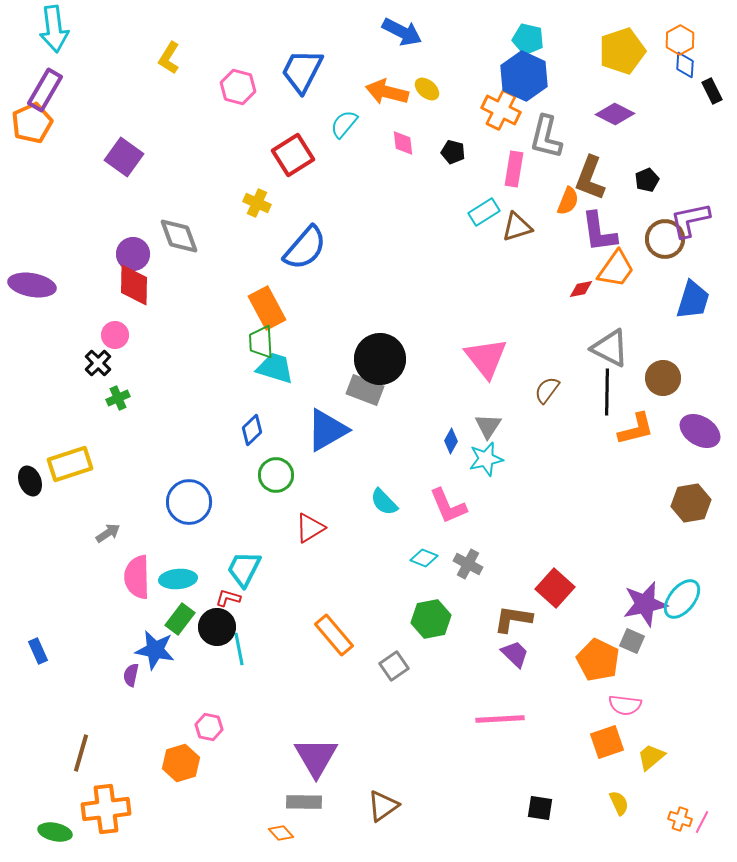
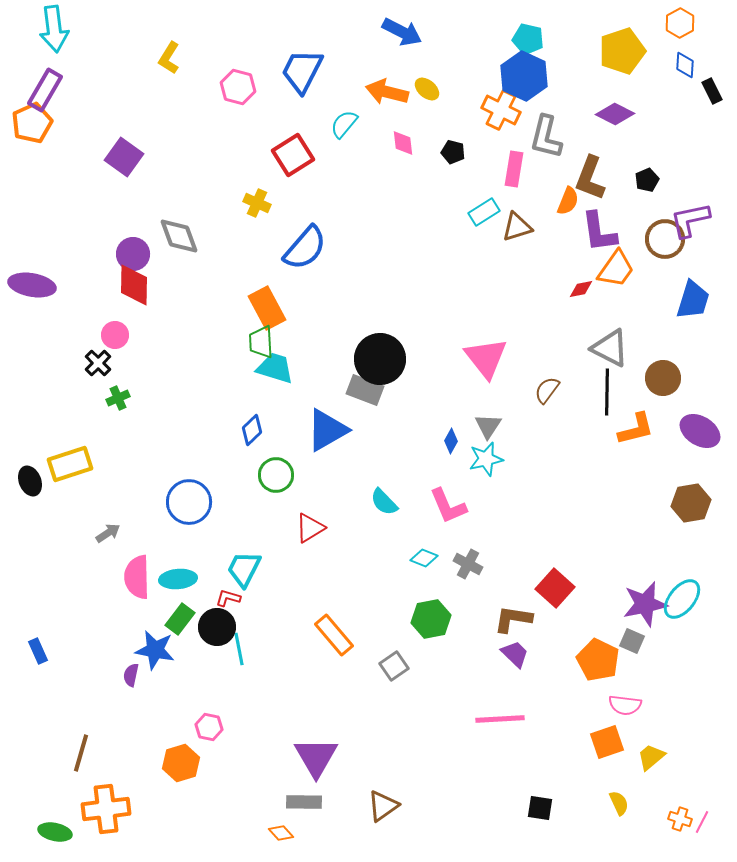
orange hexagon at (680, 40): moved 17 px up
